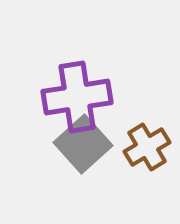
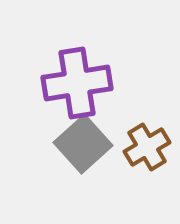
purple cross: moved 14 px up
